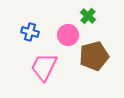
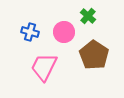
pink circle: moved 4 px left, 3 px up
brown pentagon: moved 1 px up; rotated 24 degrees counterclockwise
